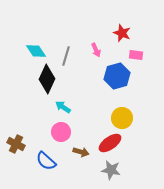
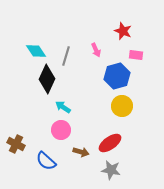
red star: moved 1 px right, 2 px up
yellow circle: moved 12 px up
pink circle: moved 2 px up
